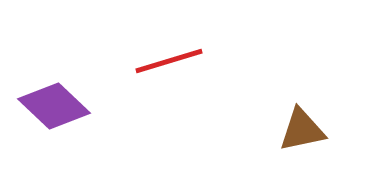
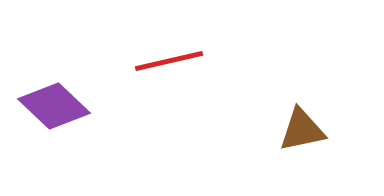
red line: rotated 4 degrees clockwise
